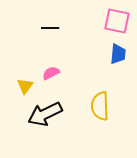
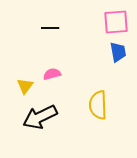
pink square: moved 1 px left, 1 px down; rotated 16 degrees counterclockwise
blue trapezoid: moved 2 px up; rotated 15 degrees counterclockwise
pink semicircle: moved 1 px right, 1 px down; rotated 12 degrees clockwise
yellow semicircle: moved 2 px left, 1 px up
black arrow: moved 5 px left, 3 px down
